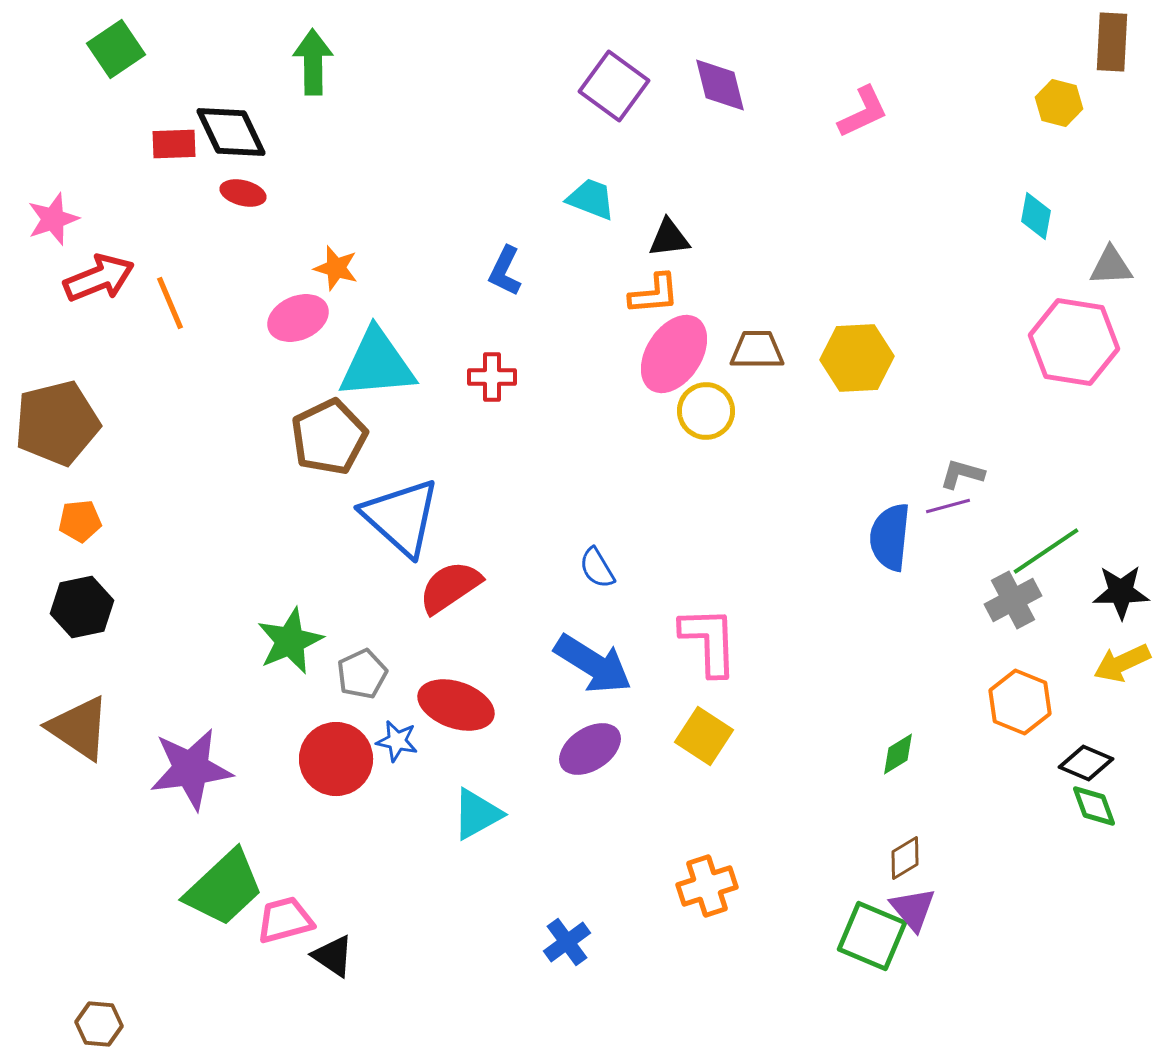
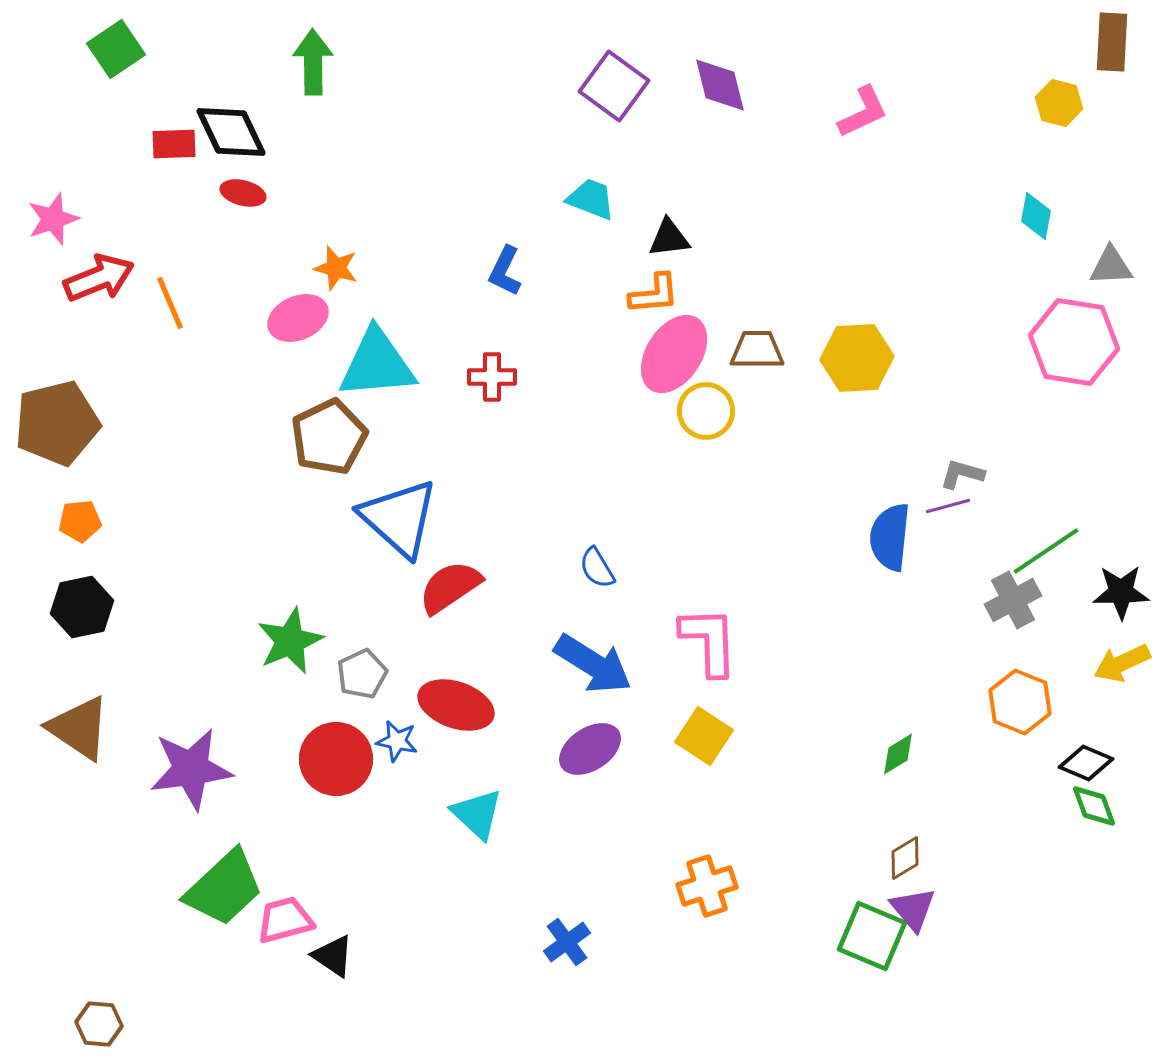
blue triangle at (401, 517): moved 2 px left, 1 px down
cyan triangle at (477, 814): rotated 48 degrees counterclockwise
